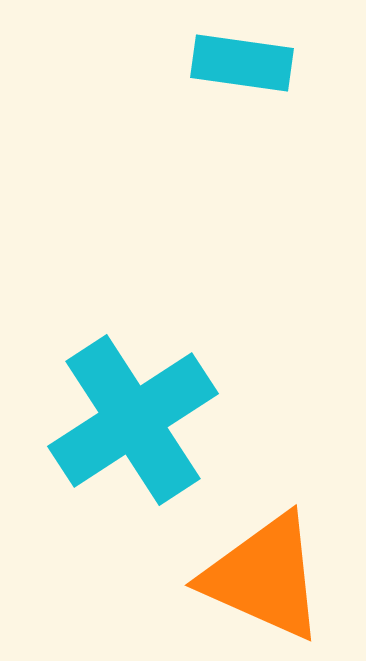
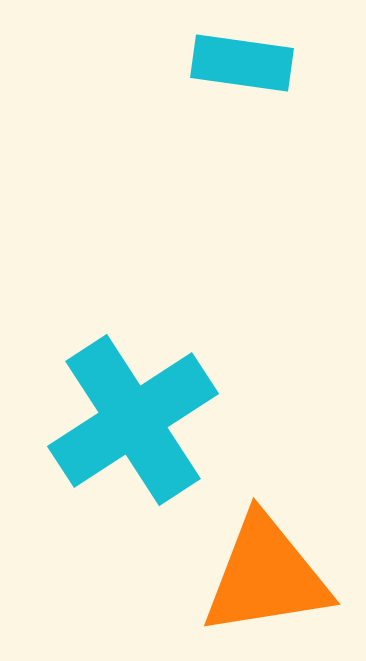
orange triangle: moved 2 px right, 1 px up; rotated 33 degrees counterclockwise
